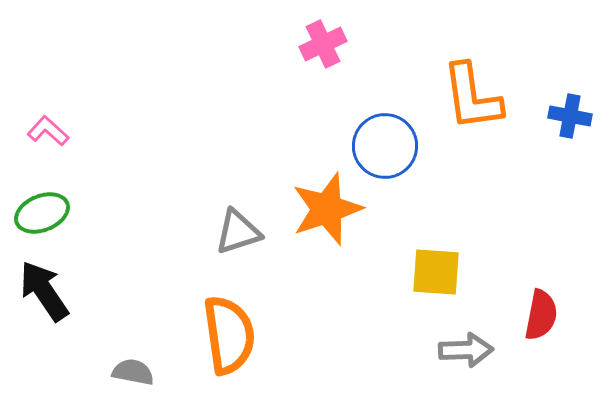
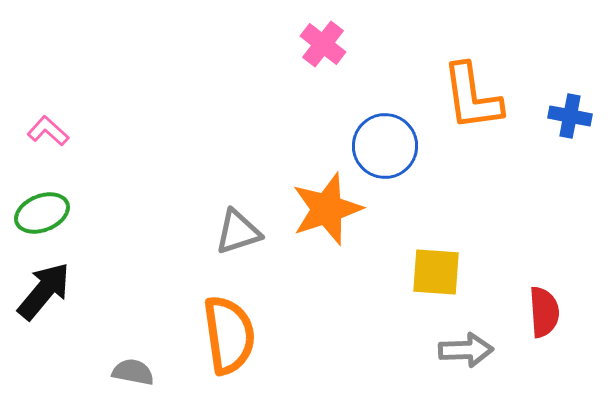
pink cross: rotated 27 degrees counterclockwise
black arrow: rotated 74 degrees clockwise
red semicircle: moved 3 px right, 3 px up; rotated 15 degrees counterclockwise
